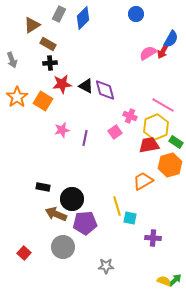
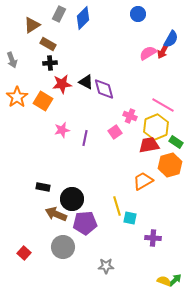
blue circle: moved 2 px right
black triangle: moved 4 px up
purple diamond: moved 1 px left, 1 px up
